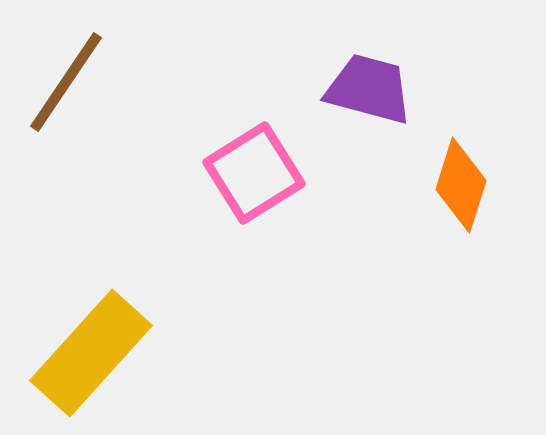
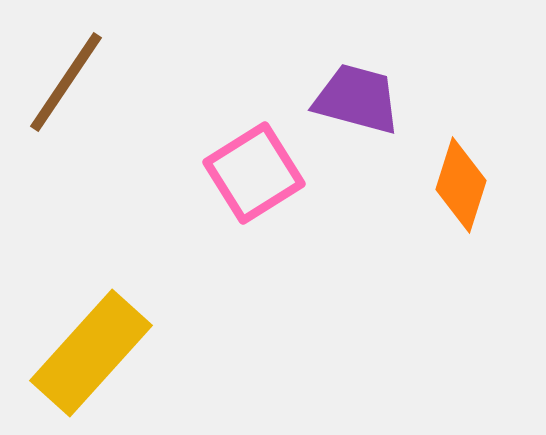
purple trapezoid: moved 12 px left, 10 px down
